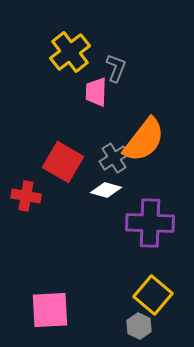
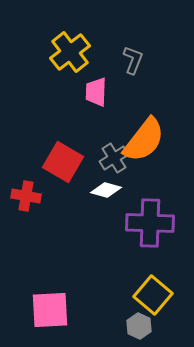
gray L-shape: moved 17 px right, 8 px up
